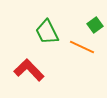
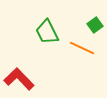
orange line: moved 1 px down
red L-shape: moved 10 px left, 9 px down
